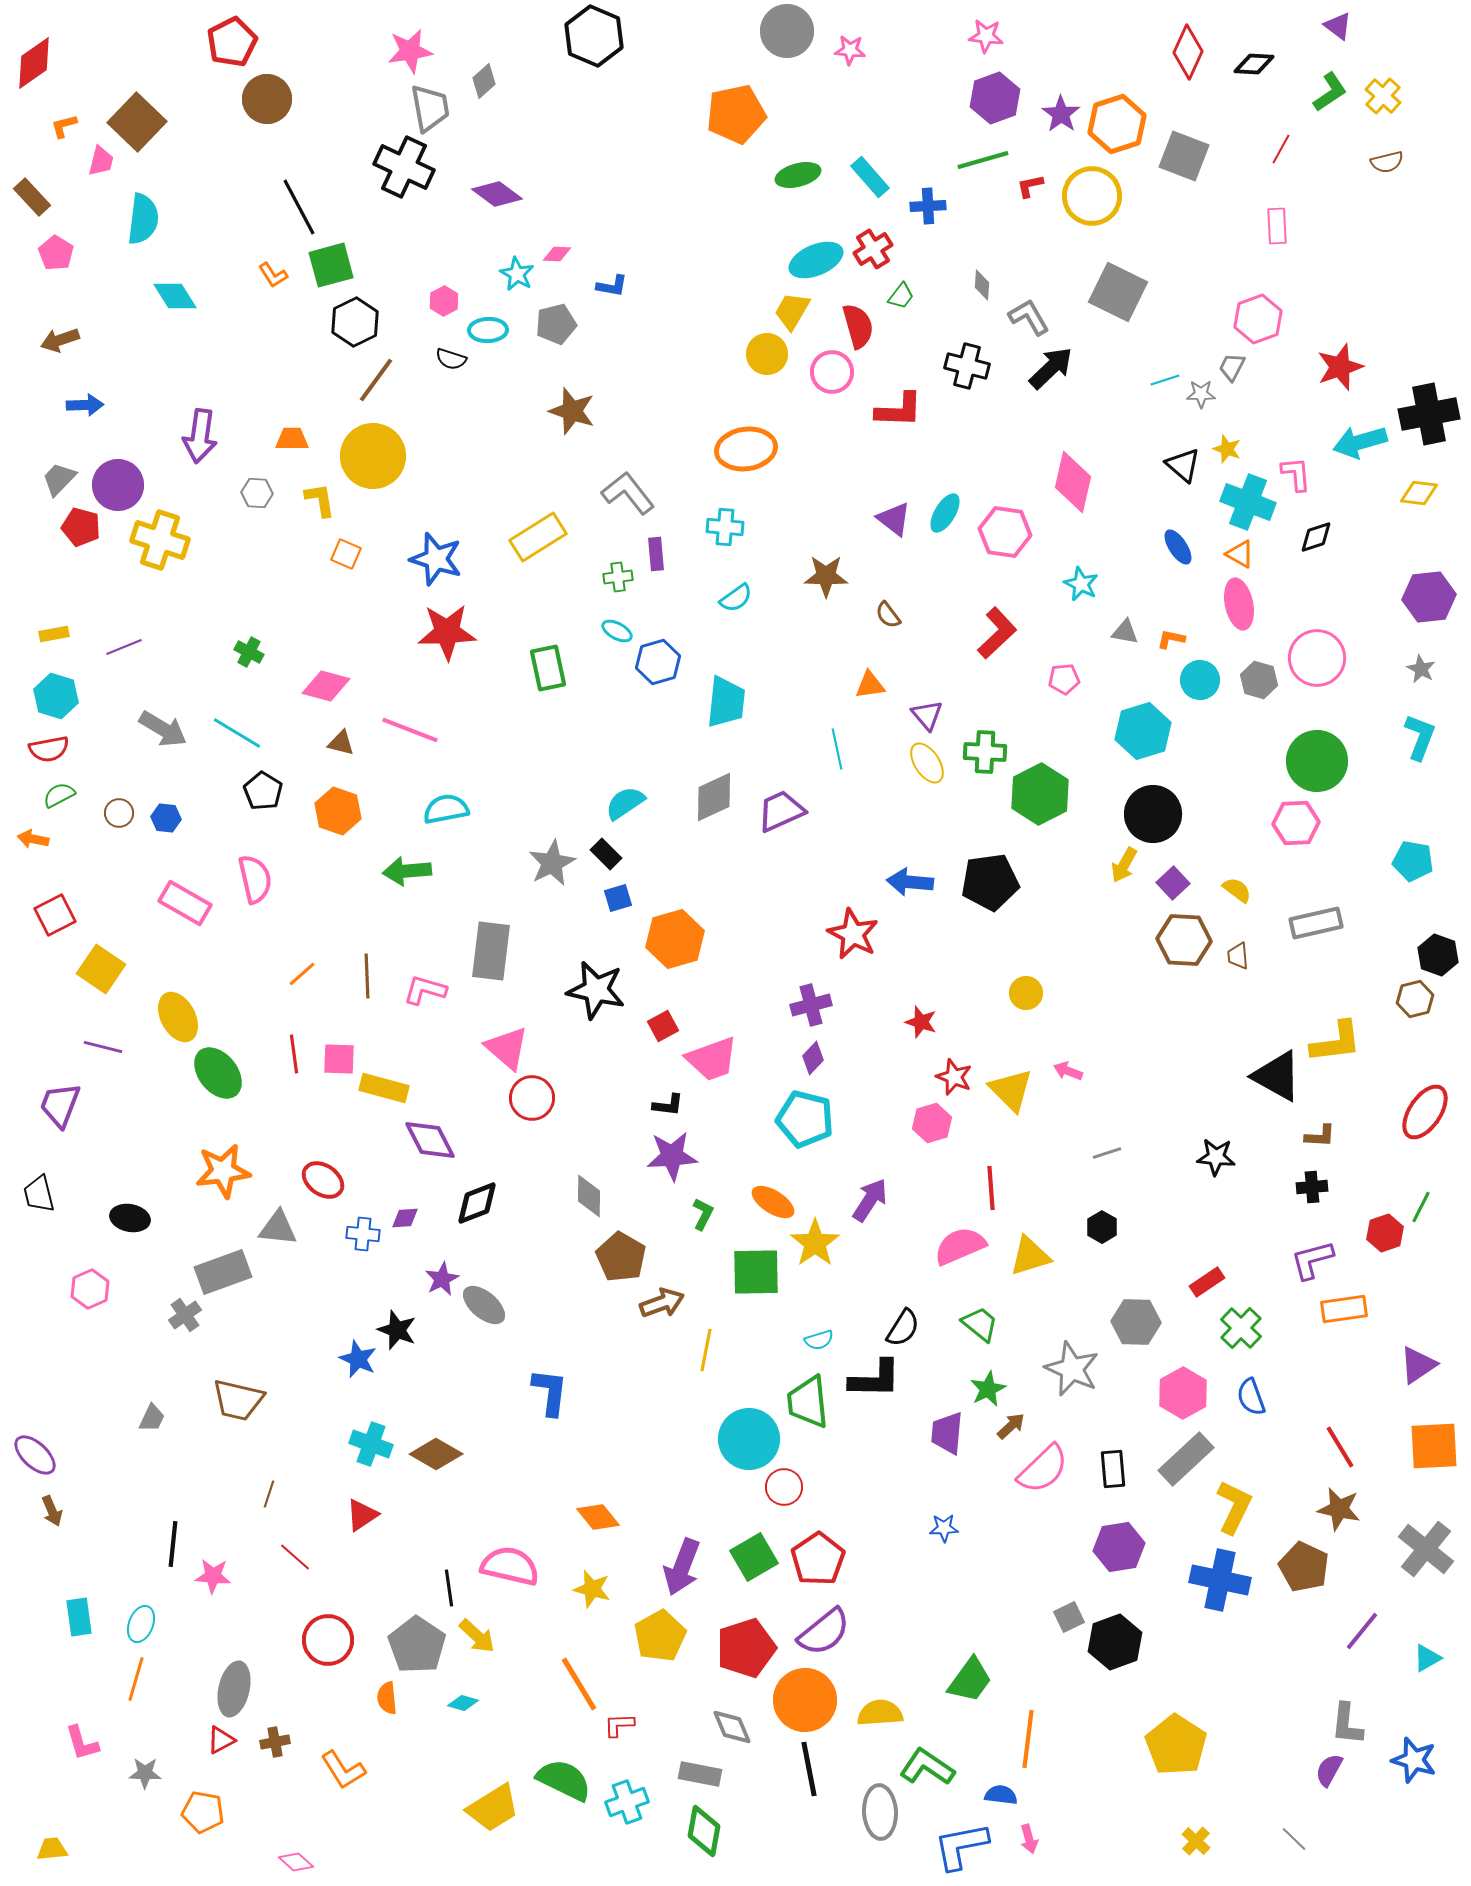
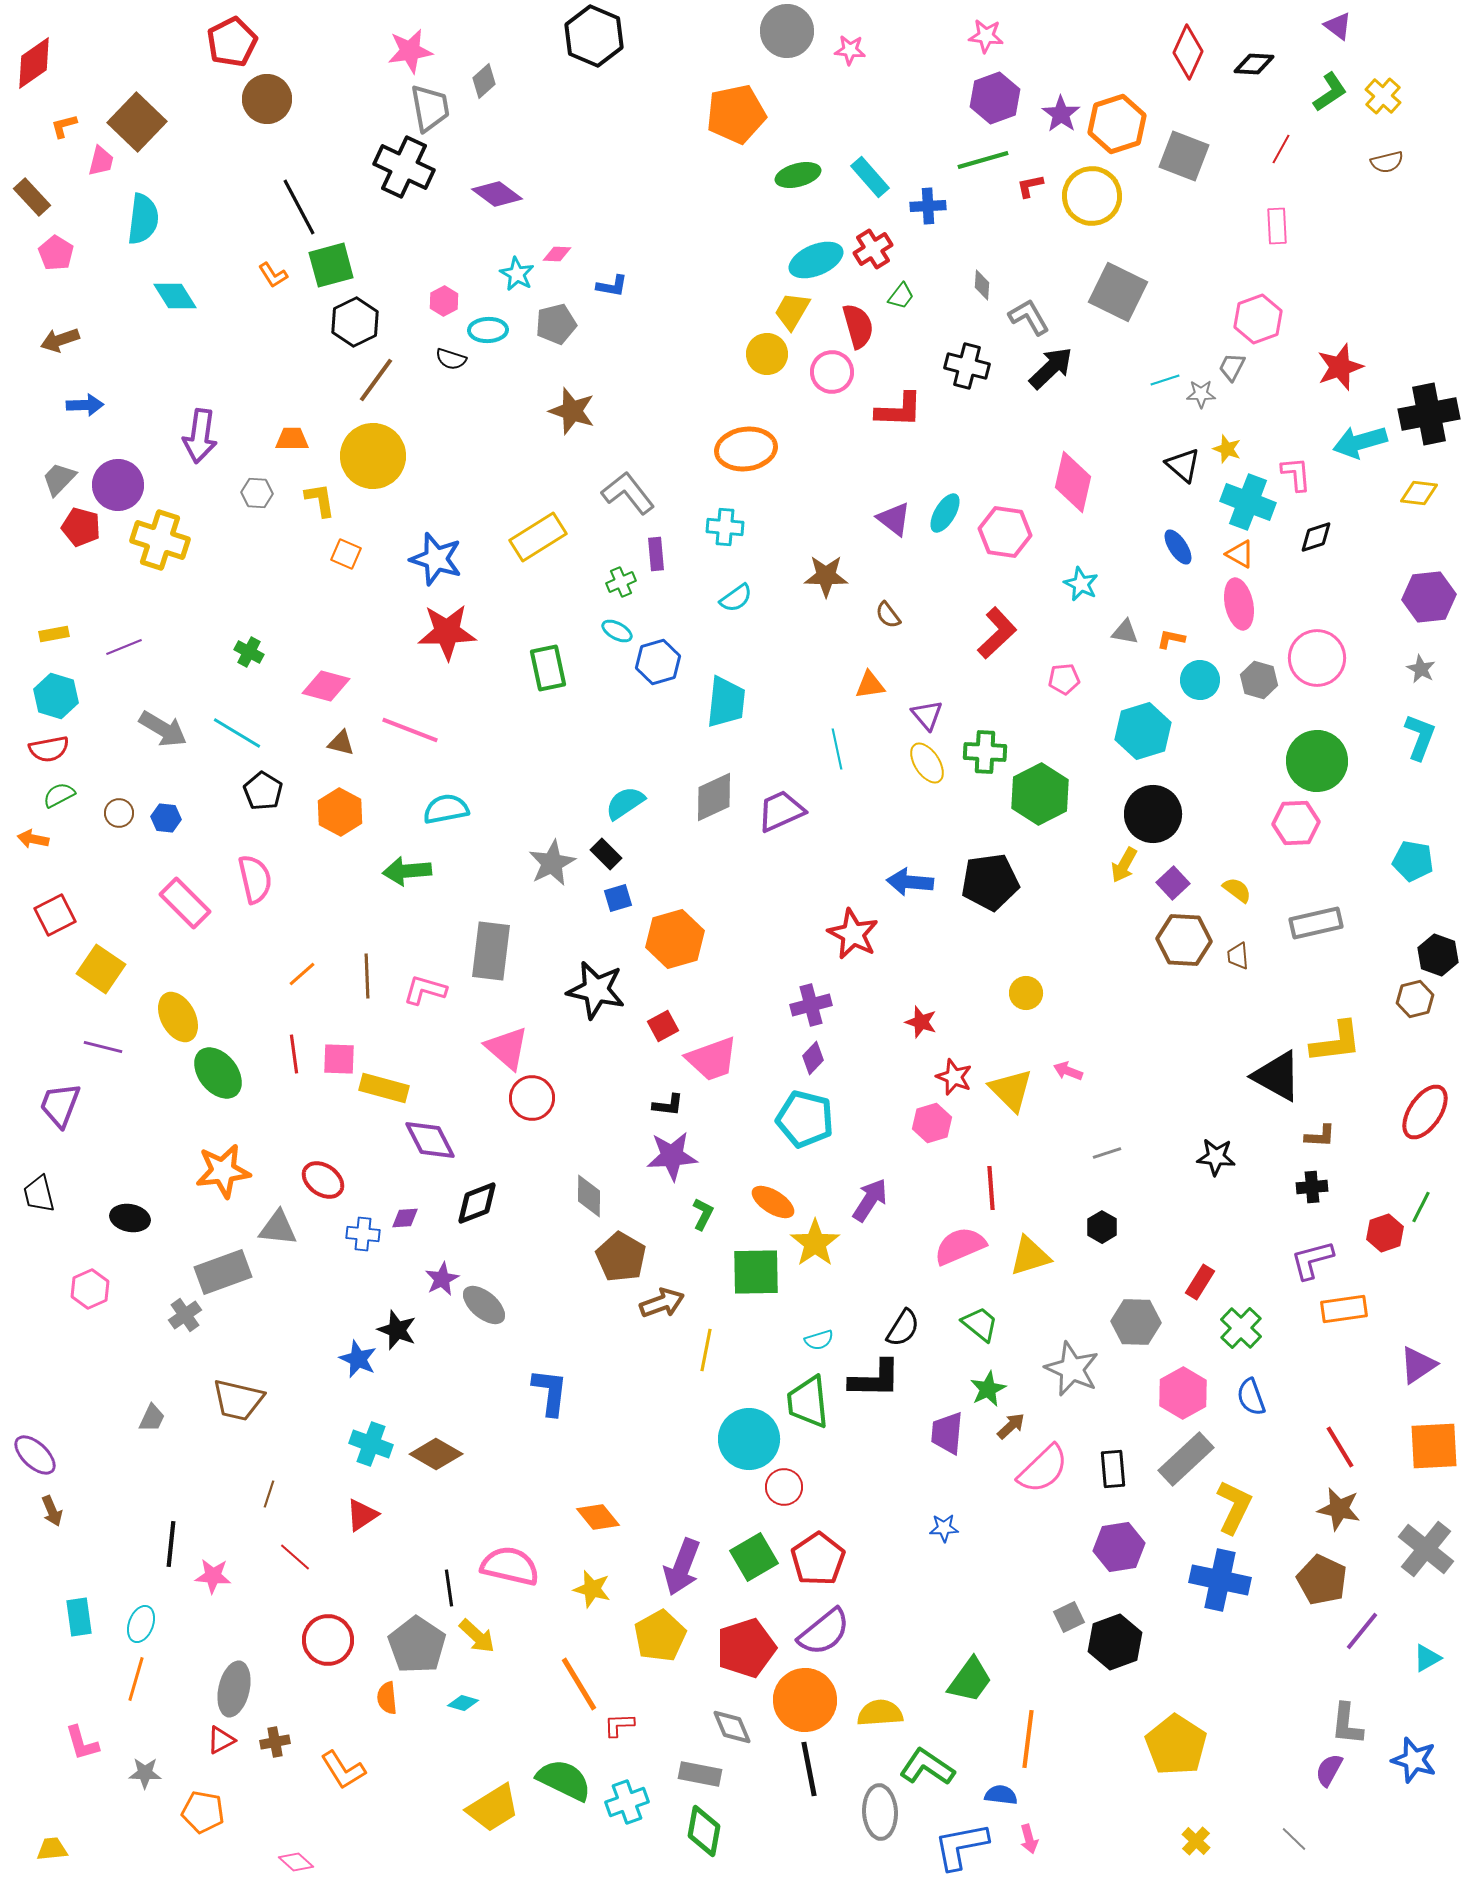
green cross at (618, 577): moved 3 px right, 5 px down; rotated 16 degrees counterclockwise
orange hexagon at (338, 811): moved 2 px right, 1 px down; rotated 9 degrees clockwise
pink rectangle at (185, 903): rotated 15 degrees clockwise
red rectangle at (1207, 1282): moved 7 px left; rotated 24 degrees counterclockwise
black line at (173, 1544): moved 2 px left
brown pentagon at (1304, 1567): moved 18 px right, 13 px down
